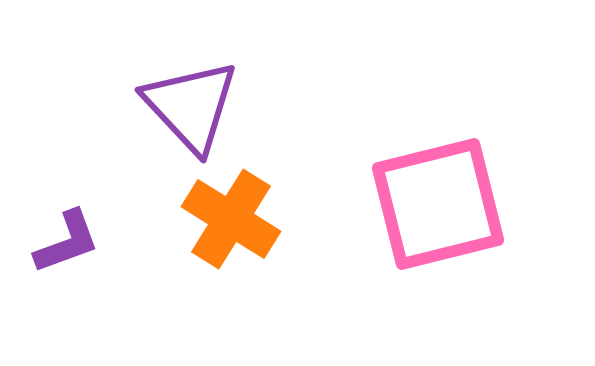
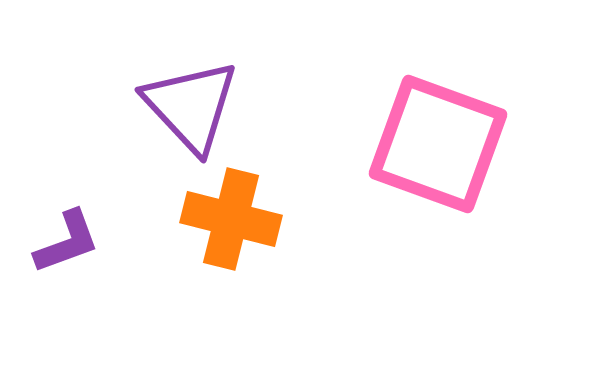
pink square: moved 60 px up; rotated 34 degrees clockwise
orange cross: rotated 18 degrees counterclockwise
